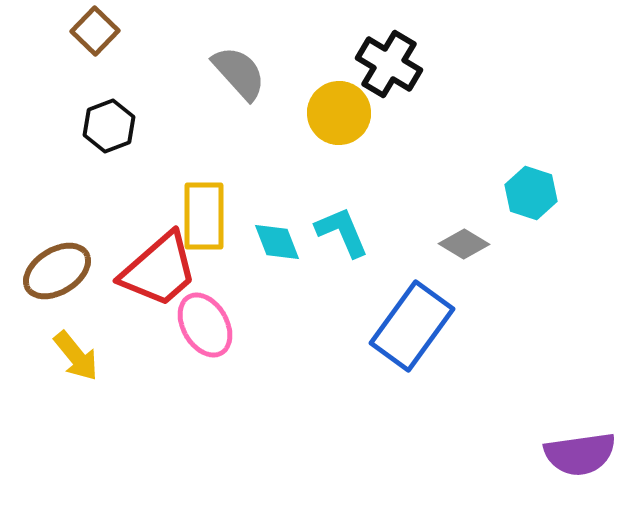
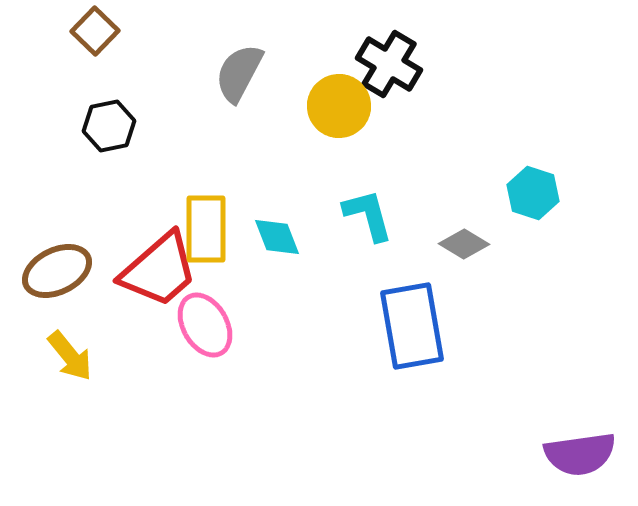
gray semicircle: rotated 110 degrees counterclockwise
yellow circle: moved 7 px up
black hexagon: rotated 9 degrees clockwise
cyan hexagon: moved 2 px right
yellow rectangle: moved 2 px right, 13 px down
cyan L-shape: moved 26 px right, 17 px up; rotated 8 degrees clockwise
cyan diamond: moved 5 px up
brown ellipse: rotated 6 degrees clockwise
blue rectangle: rotated 46 degrees counterclockwise
yellow arrow: moved 6 px left
